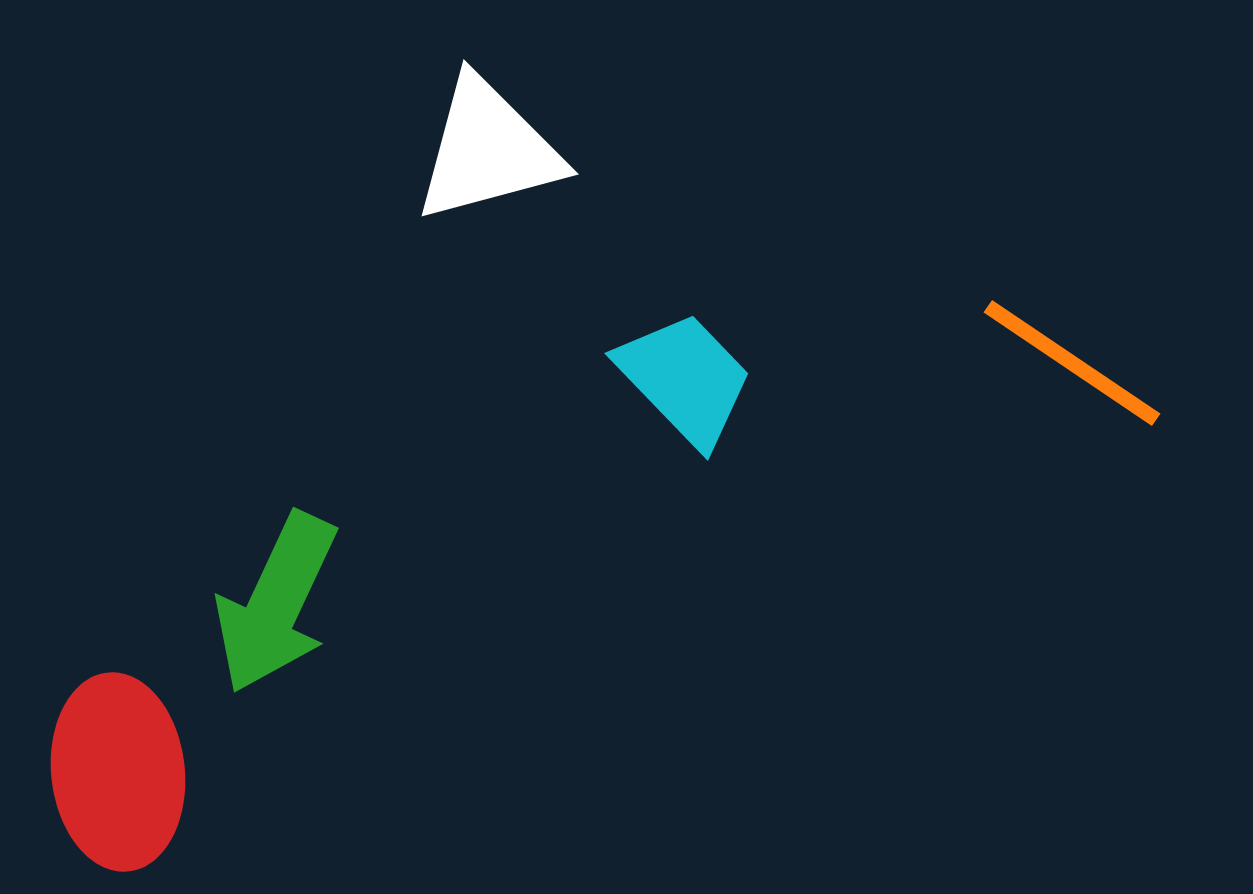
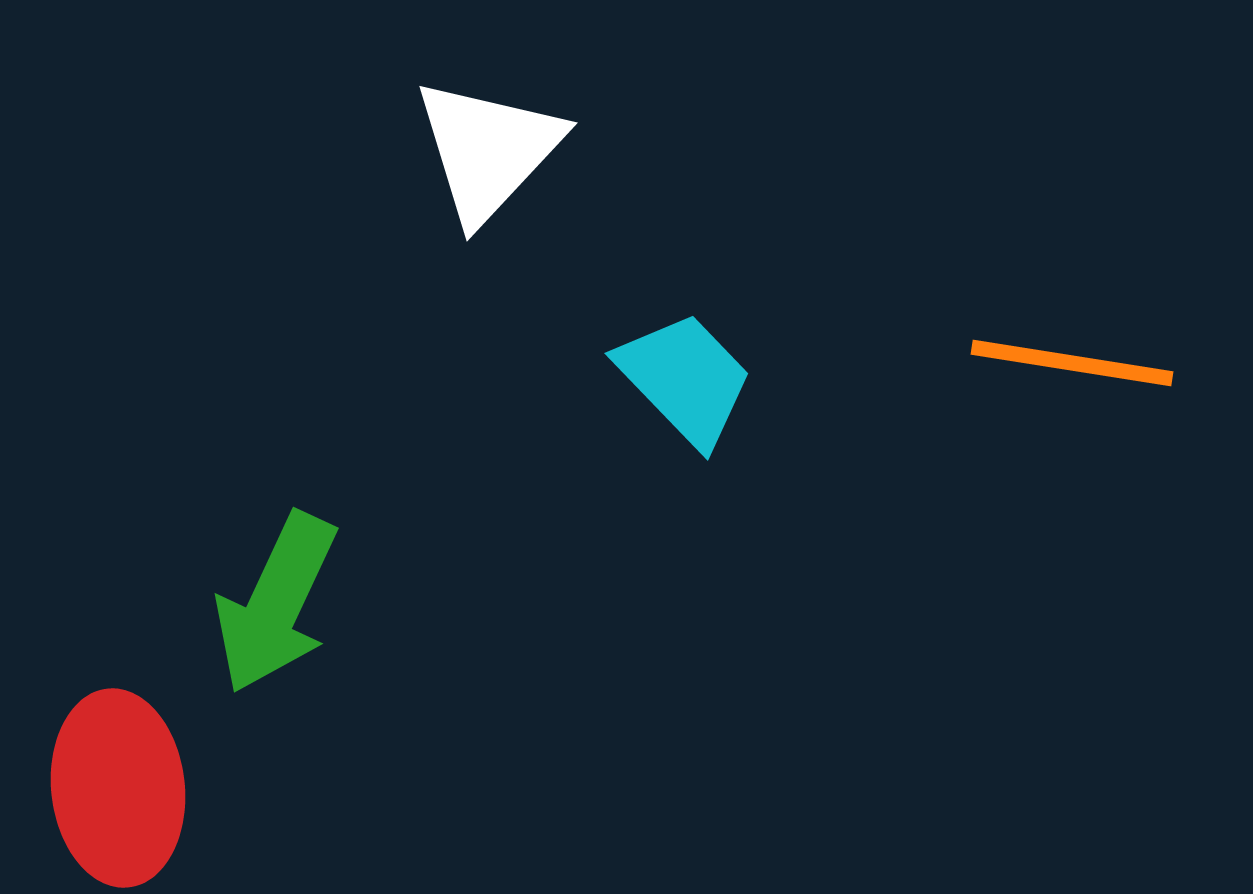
white triangle: rotated 32 degrees counterclockwise
orange line: rotated 25 degrees counterclockwise
red ellipse: moved 16 px down
